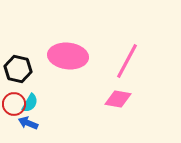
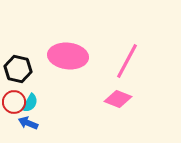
pink diamond: rotated 12 degrees clockwise
red circle: moved 2 px up
